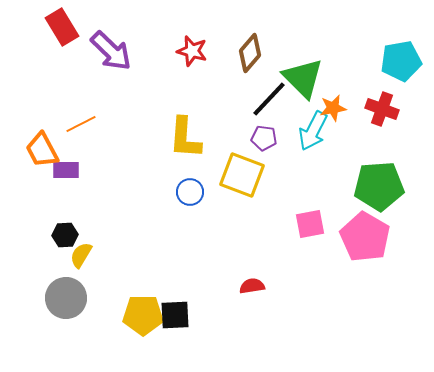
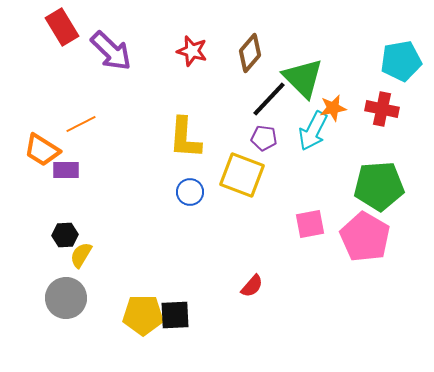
red cross: rotated 8 degrees counterclockwise
orange trapezoid: rotated 30 degrees counterclockwise
red semicircle: rotated 140 degrees clockwise
